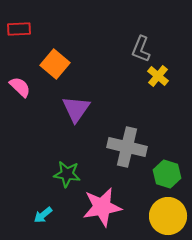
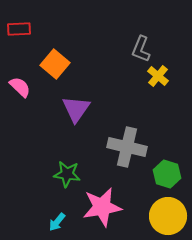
cyan arrow: moved 14 px right, 7 px down; rotated 12 degrees counterclockwise
